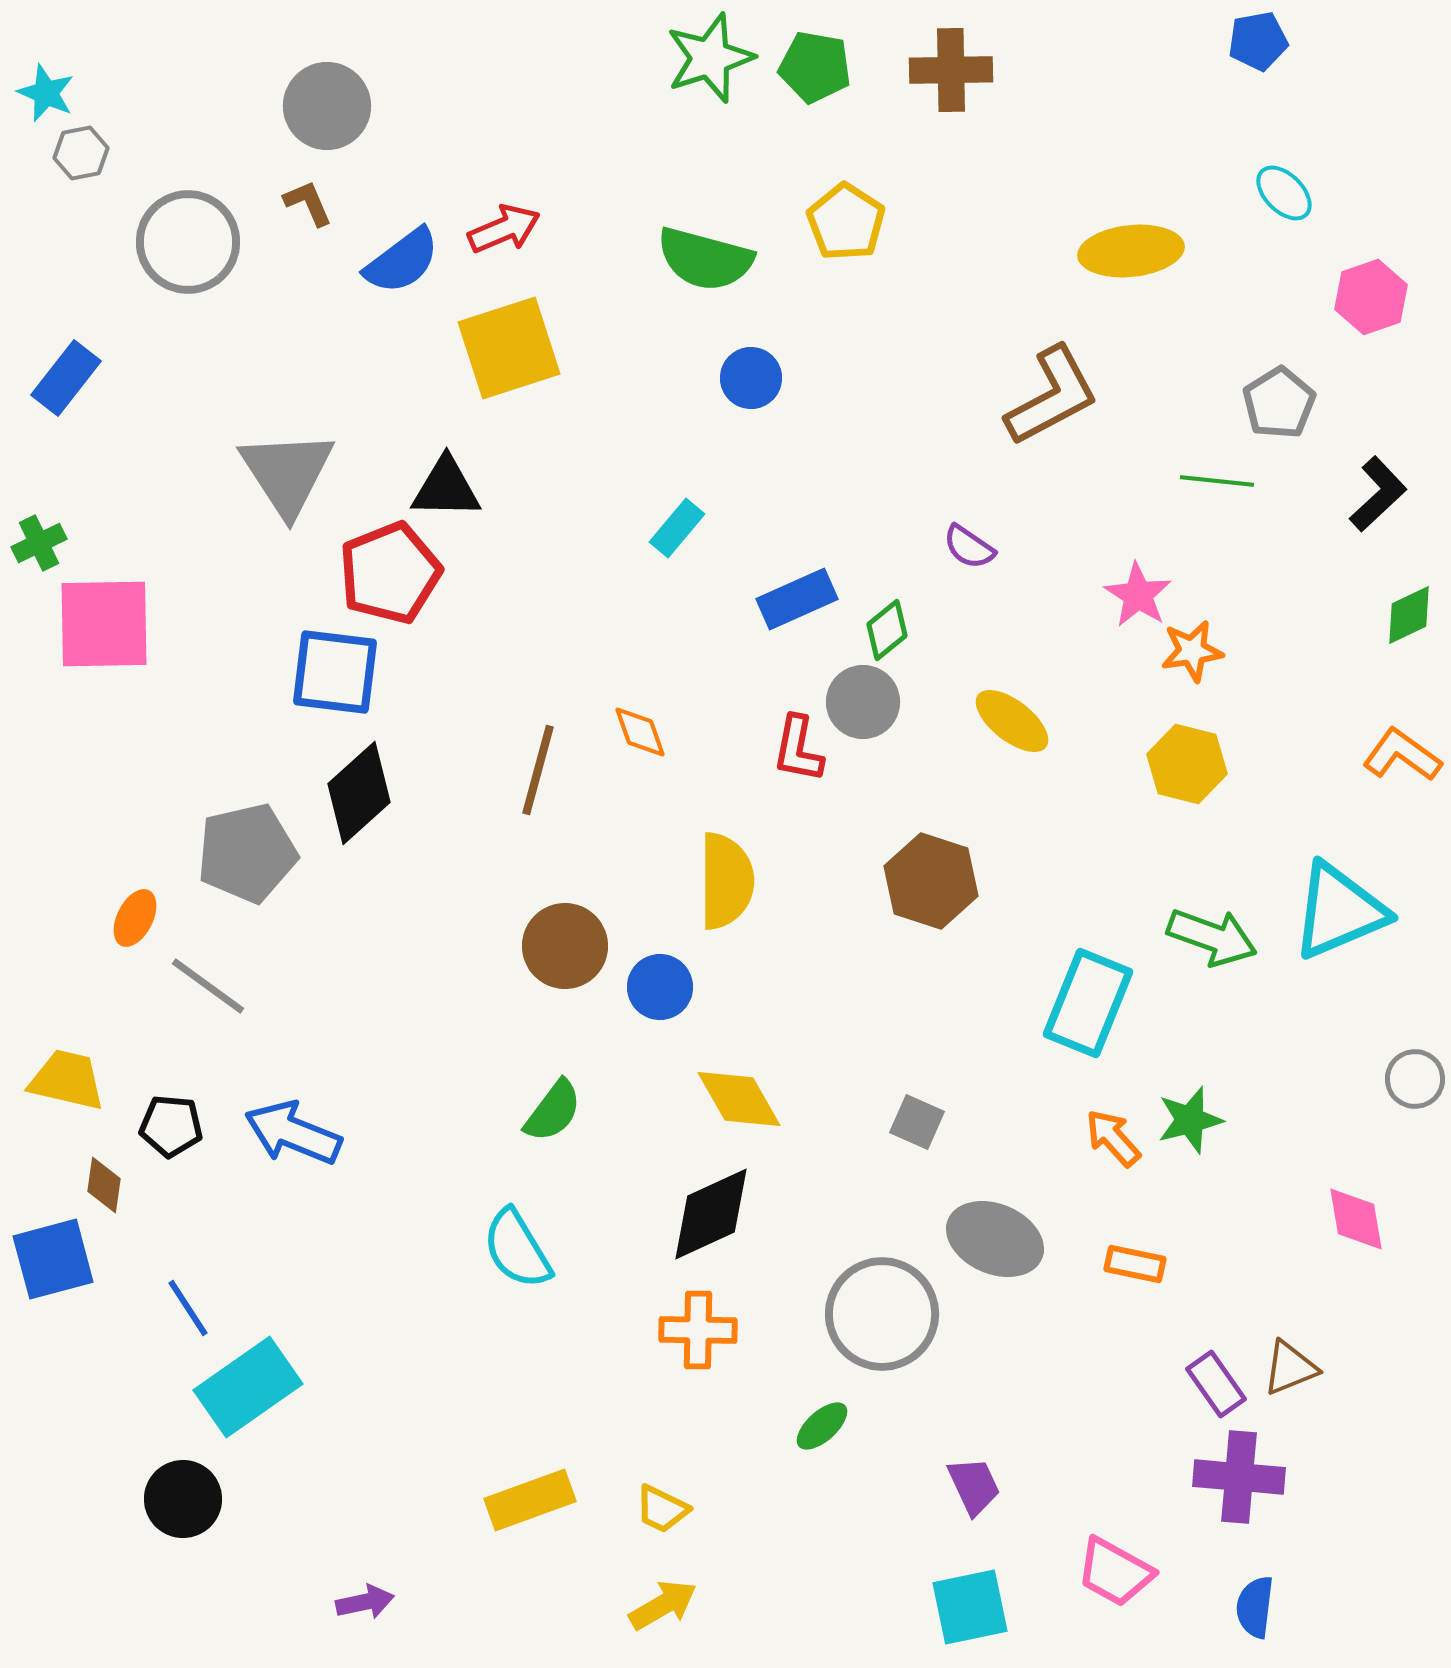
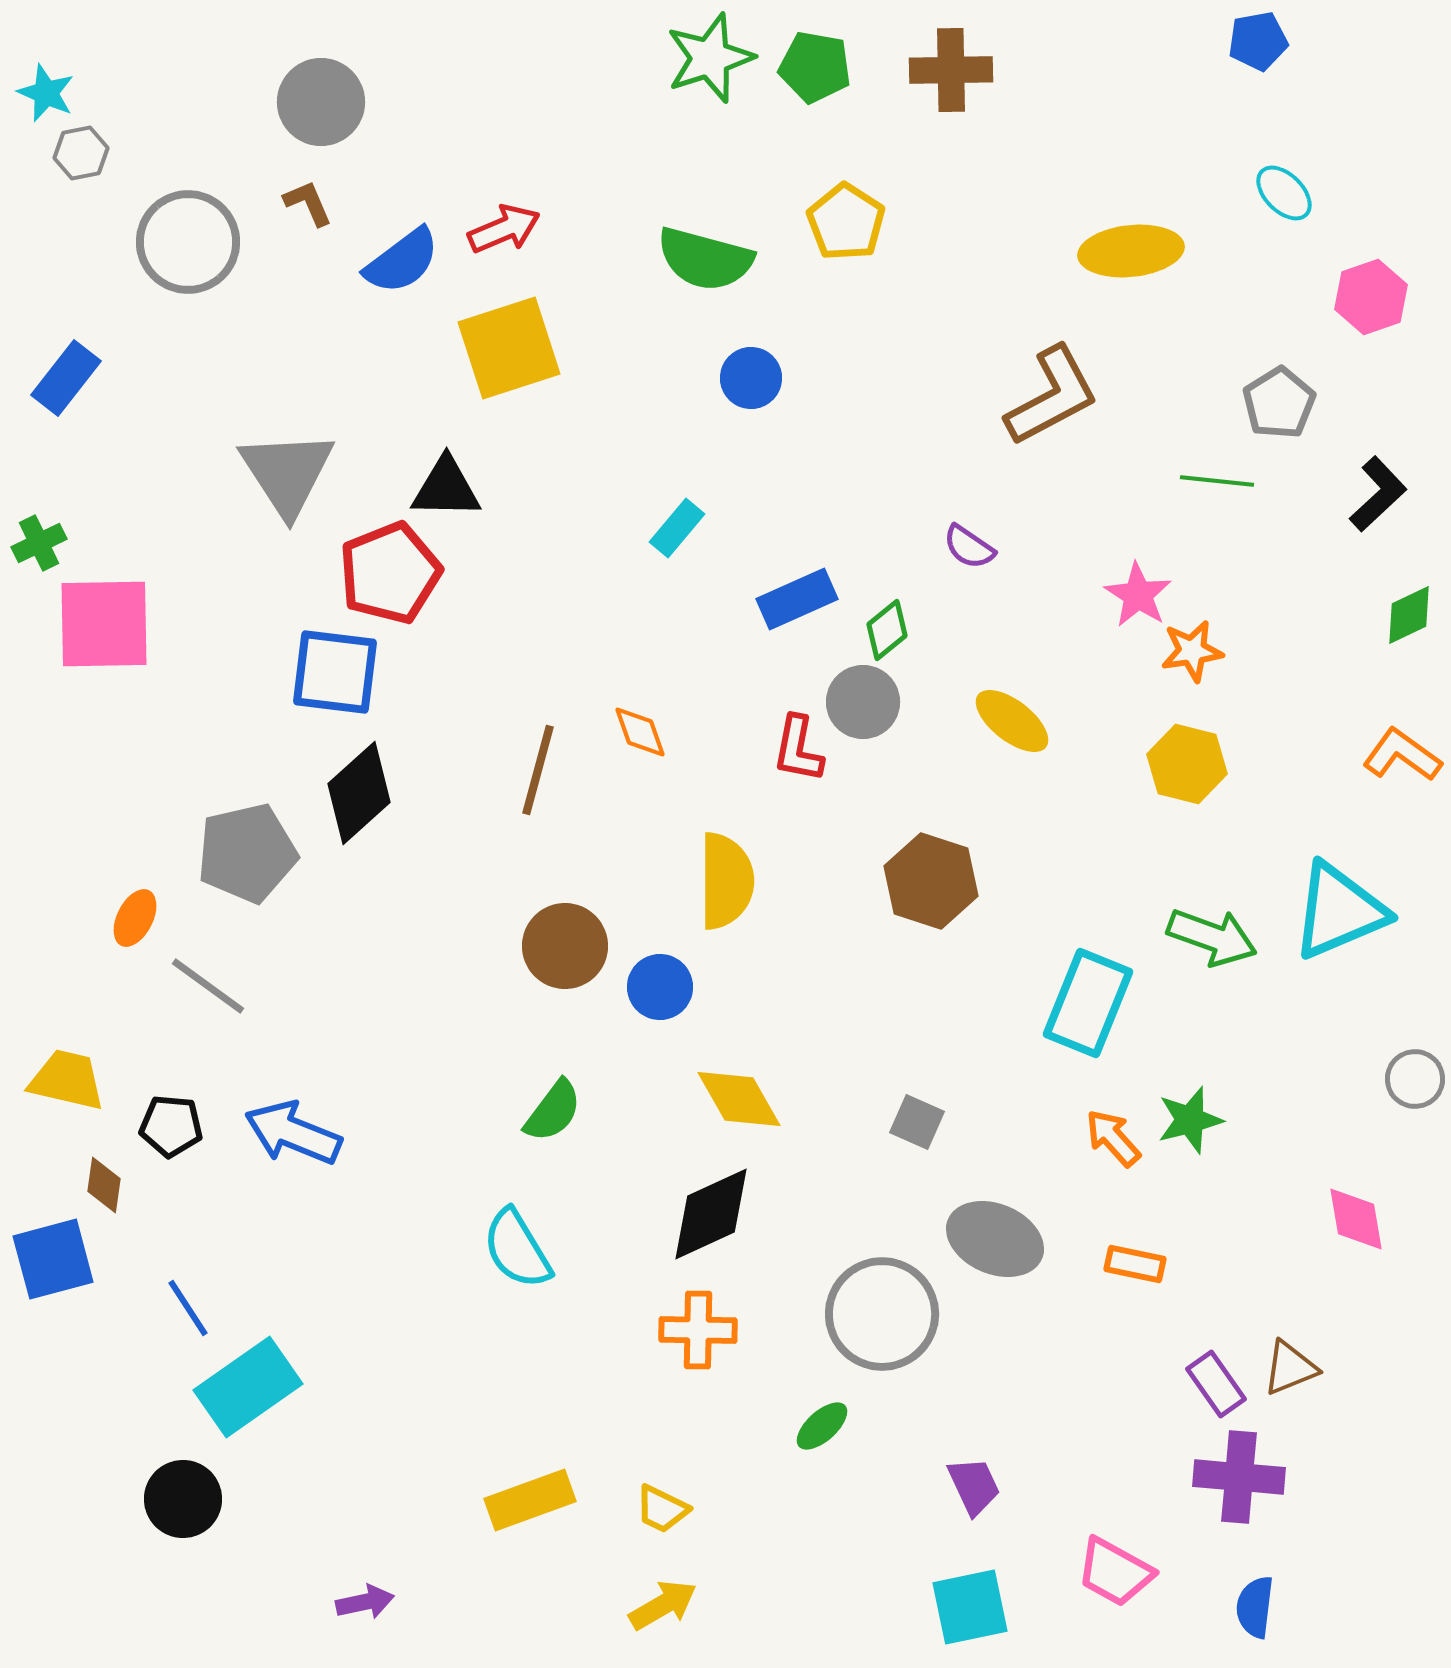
gray circle at (327, 106): moved 6 px left, 4 px up
